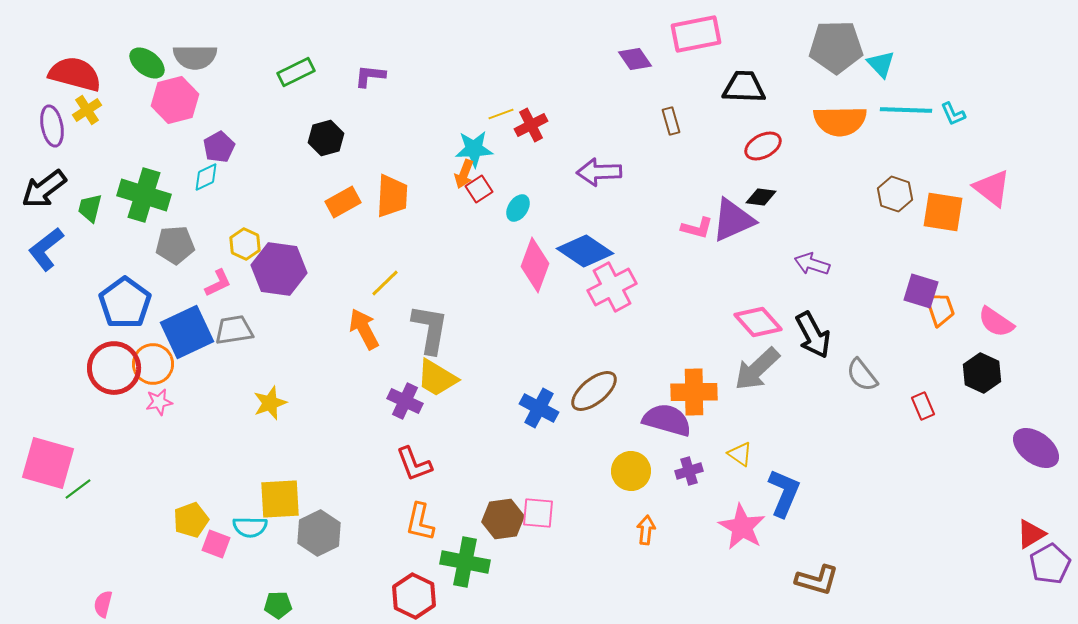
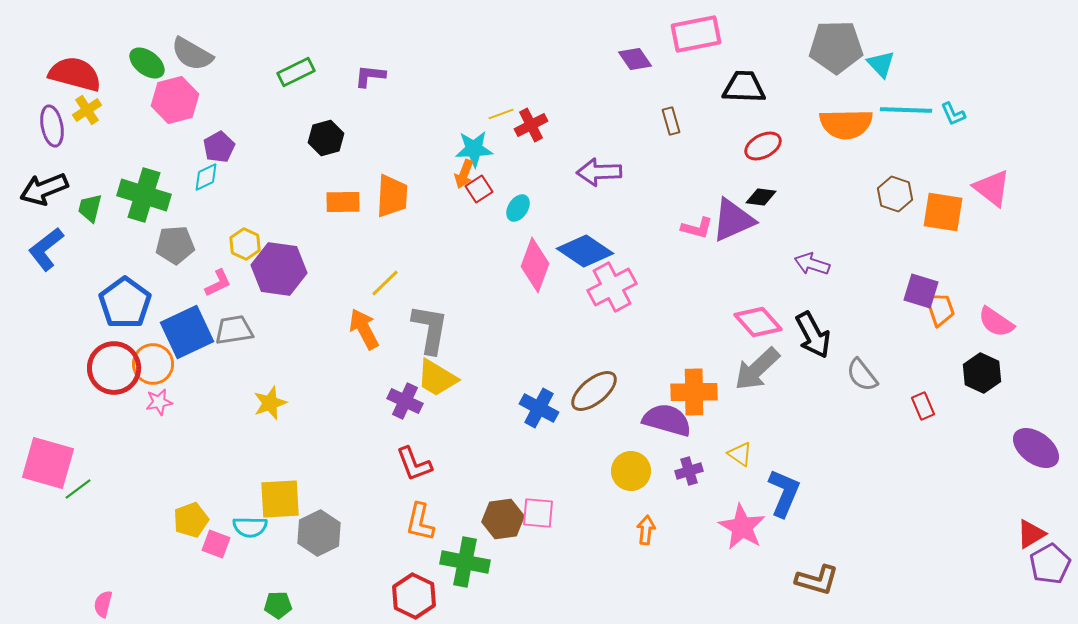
gray semicircle at (195, 57): moved 3 px left, 3 px up; rotated 30 degrees clockwise
orange semicircle at (840, 121): moved 6 px right, 3 px down
black arrow at (44, 189): rotated 15 degrees clockwise
orange rectangle at (343, 202): rotated 28 degrees clockwise
